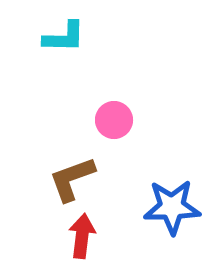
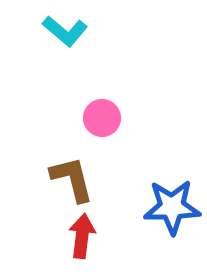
cyan L-shape: moved 1 px right, 6 px up; rotated 39 degrees clockwise
pink circle: moved 12 px left, 2 px up
brown L-shape: rotated 96 degrees clockwise
